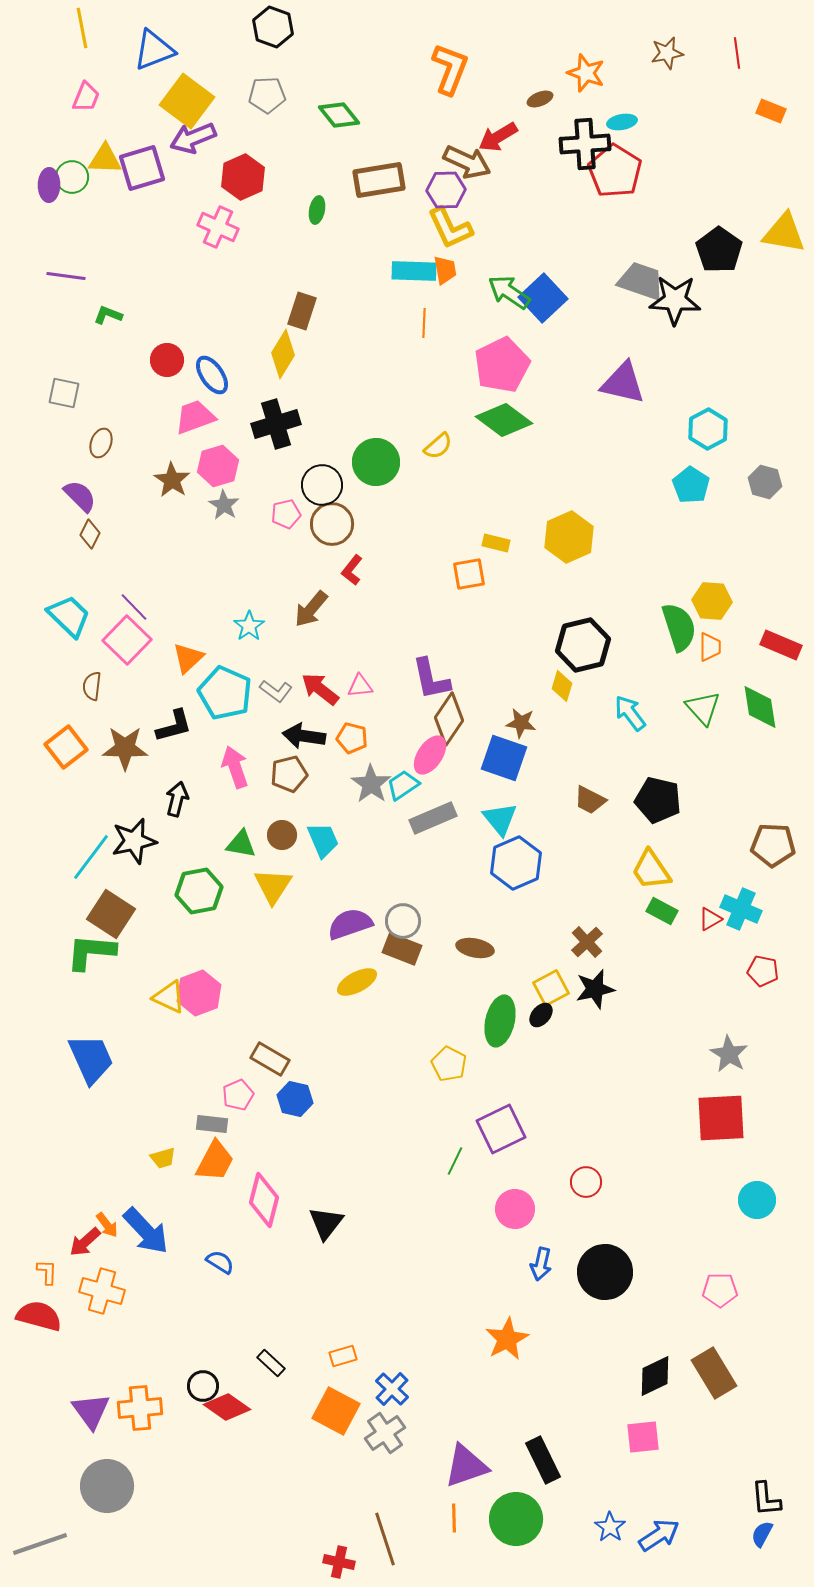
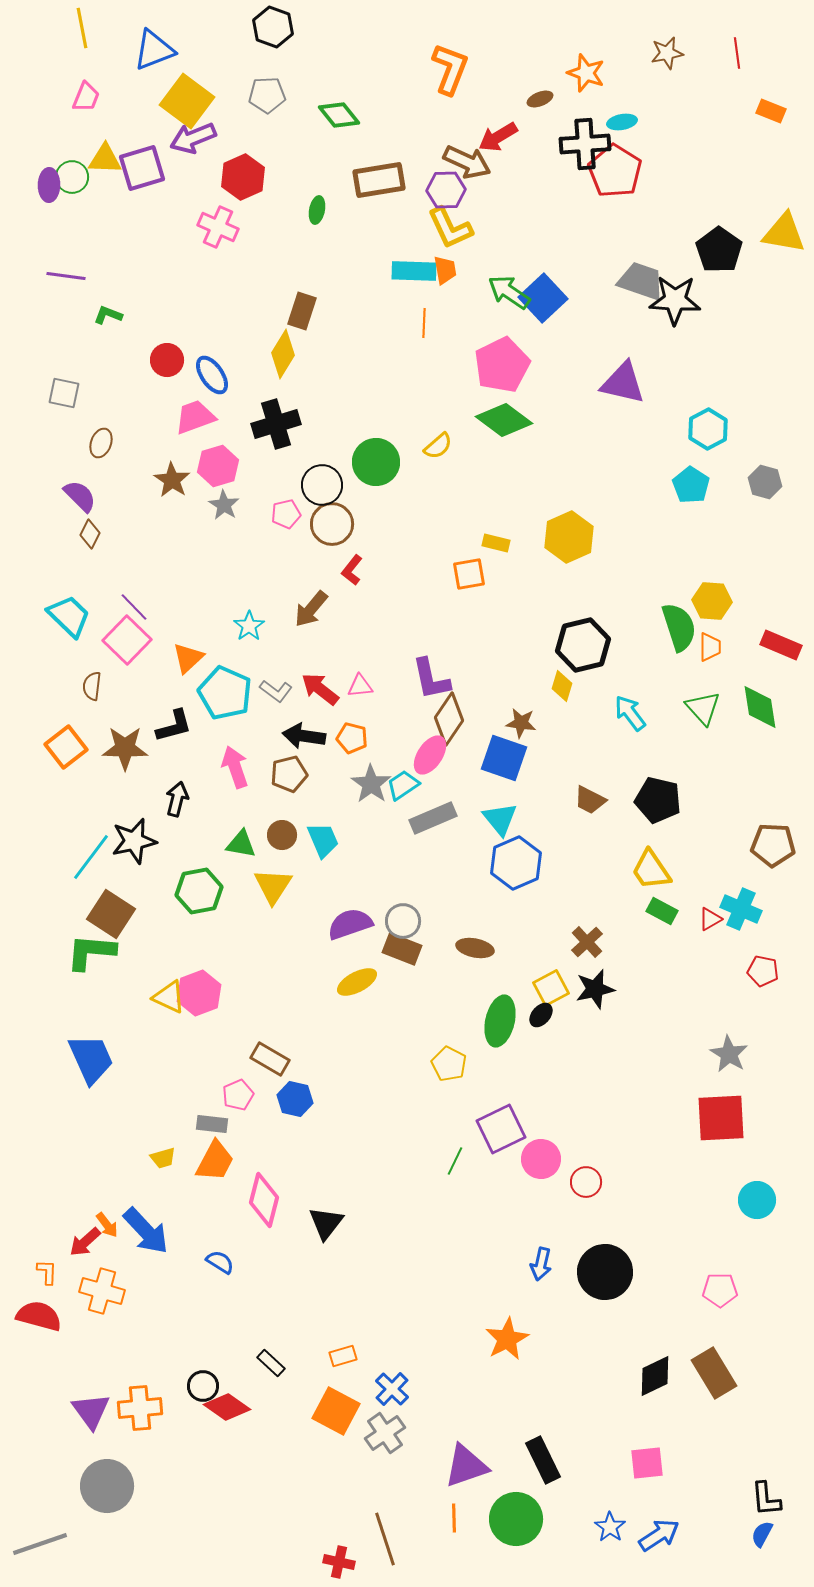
pink circle at (515, 1209): moved 26 px right, 50 px up
pink square at (643, 1437): moved 4 px right, 26 px down
